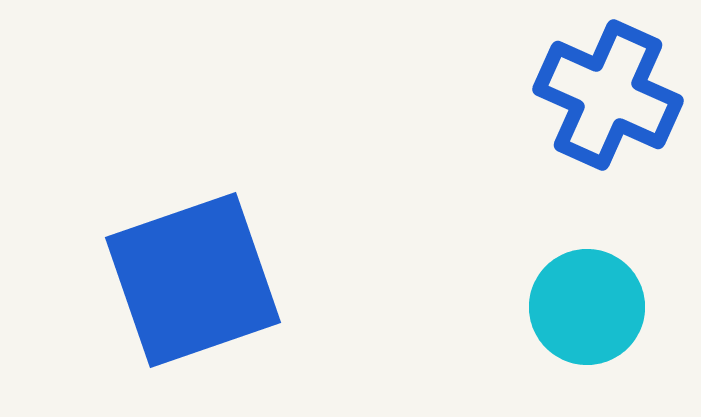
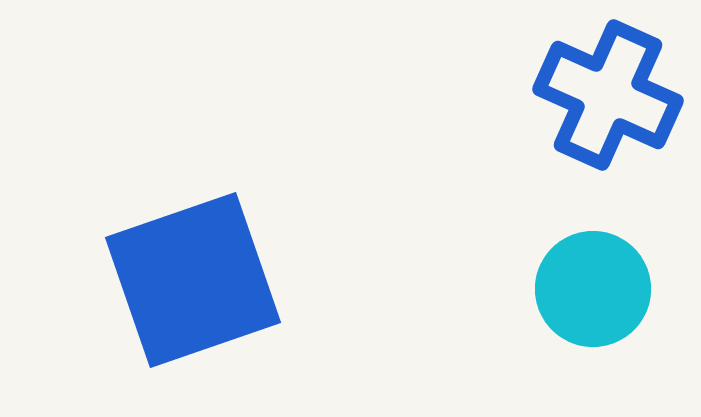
cyan circle: moved 6 px right, 18 px up
